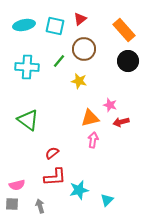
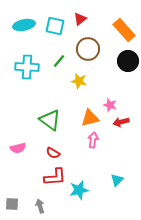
brown circle: moved 4 px right
green triangle: moved 22 px right
red semicircle: moved 1 px right; rotated 112 degrees counterclockwise
pink semicircle: moved 1 px right, 37 px up
cyan triangle: moved 10 px right, 20 px up
